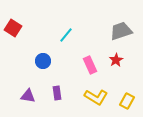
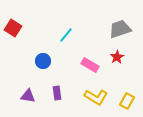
gray trapezoid: moved 1 px left, 2 px up
red star: moved 1 px right, 3 px up
pink rectangle: rotated 36 degrees counterclockwise
